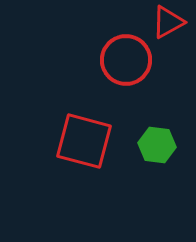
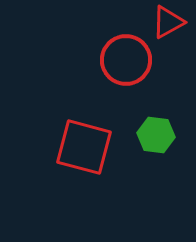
red square: moved 6 px down
green hexagon: moved 1 px left, 10 px up
